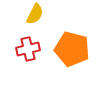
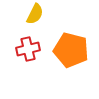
orange pentagon: moved 1 px left, 1 px down
